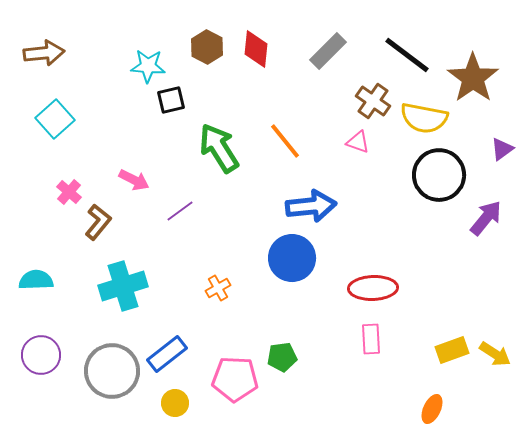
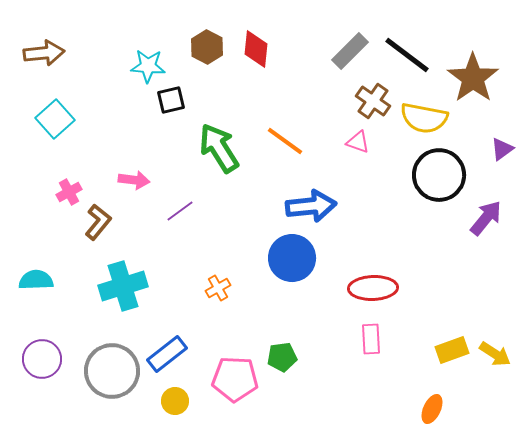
gray rectangle: moved 22 px right
orange line: rotated 15 degrees counterclockwise
pink arrow: rotated 20 degrees counterclockwise
pink cross: rotated 20 degrees clockwise
purple circle: moved 1 px right, 4 px down
yellow circle: moved 2 px up
